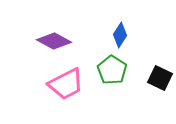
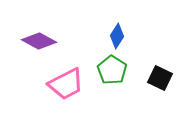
blue diamond: moved 3 px left, 1 px down
purple diamond: moved 15 px left
